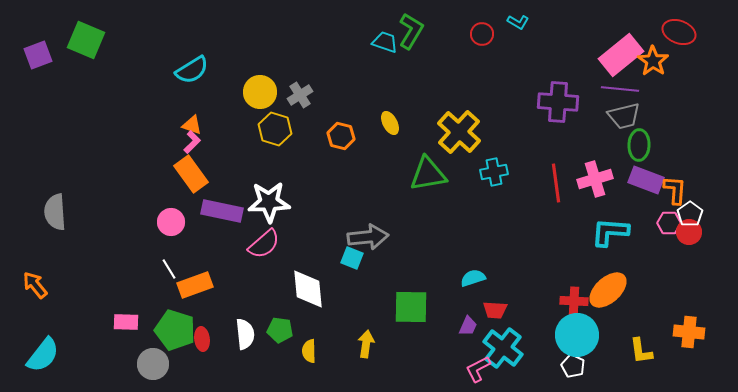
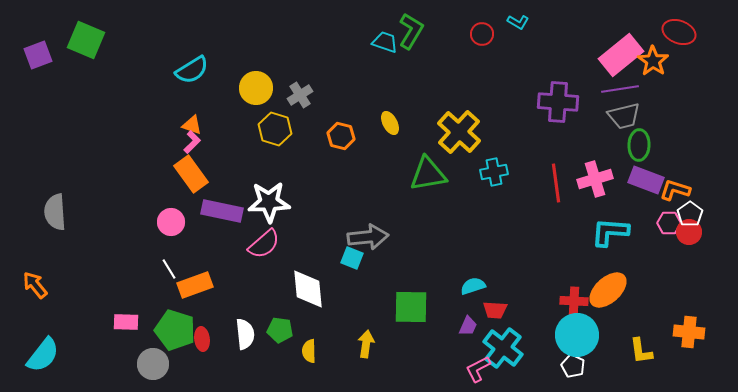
purple line at (620, 89): rotated 15 degrees counterclockwise
yellow circle at (260, 92): moved 4 px left, 4 px up
orange L-shape at (675, 190): rotated 76 degrees counterclockwise
cyan semicircle at (473, 278): moved 8 px down
